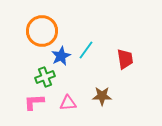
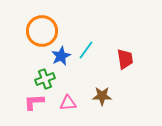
green cross: moved 2 px down
